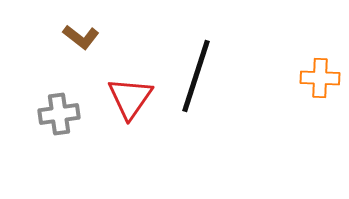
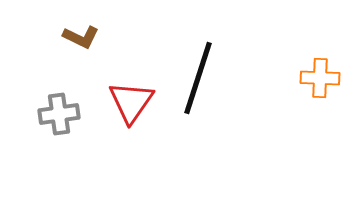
brown L-shape: rotated 12 degrees counterclockwise
black line: moved 2 px right, 2 px down
red triangle: moved 1 px right, 4 px down
